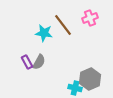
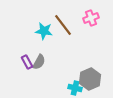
pink cross: moved 1 px right
cyan star: moved 2 px up
